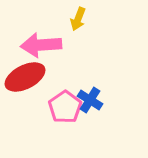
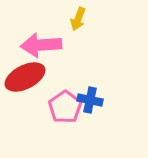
blue cross: rotated 20 degrees counterclockwise
